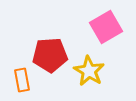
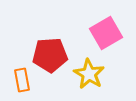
pink square: moved 6 px down
yellow star: moved 3 px down
